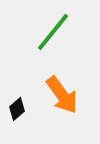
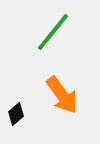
black diamond: moved 1 px left, 5 px down
